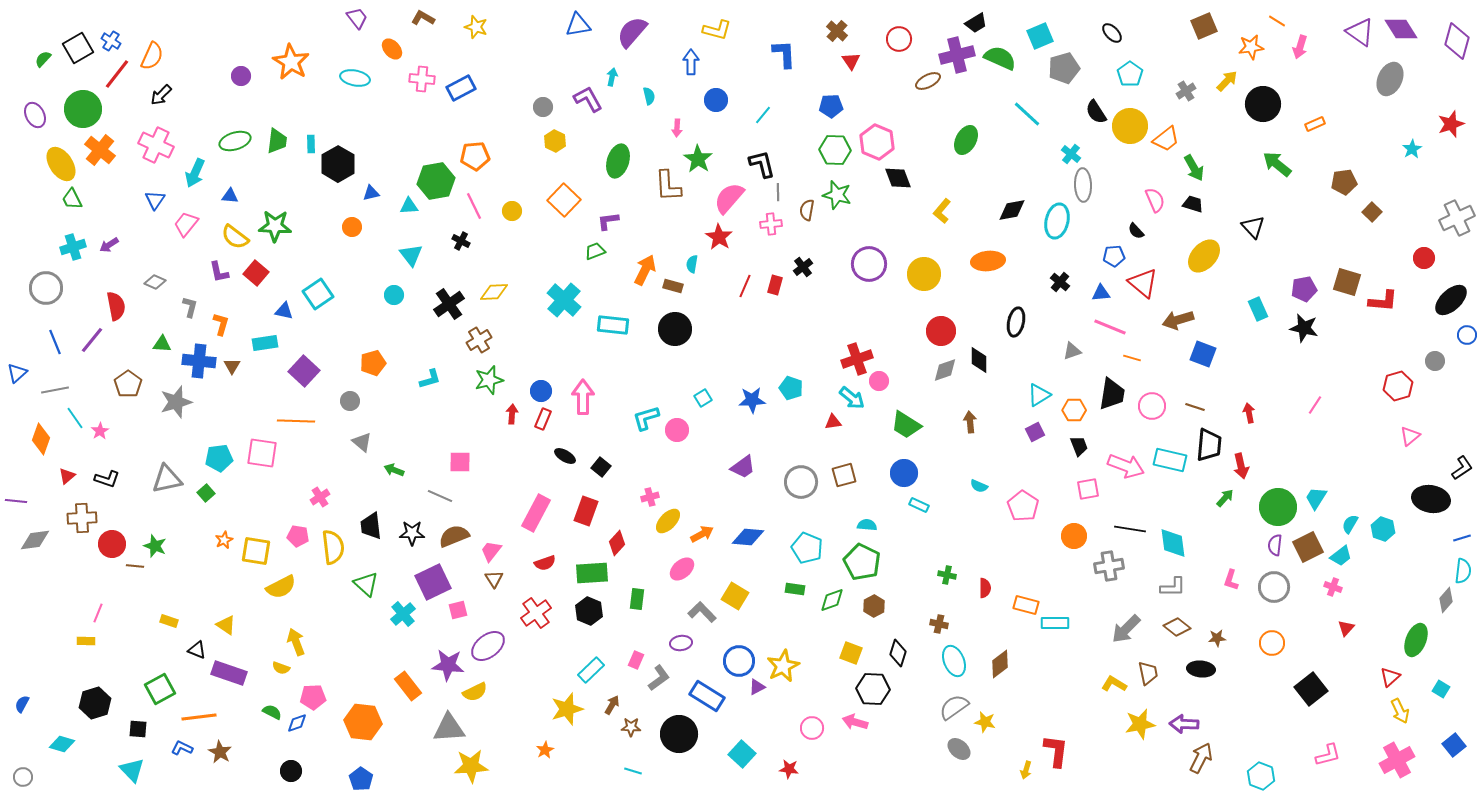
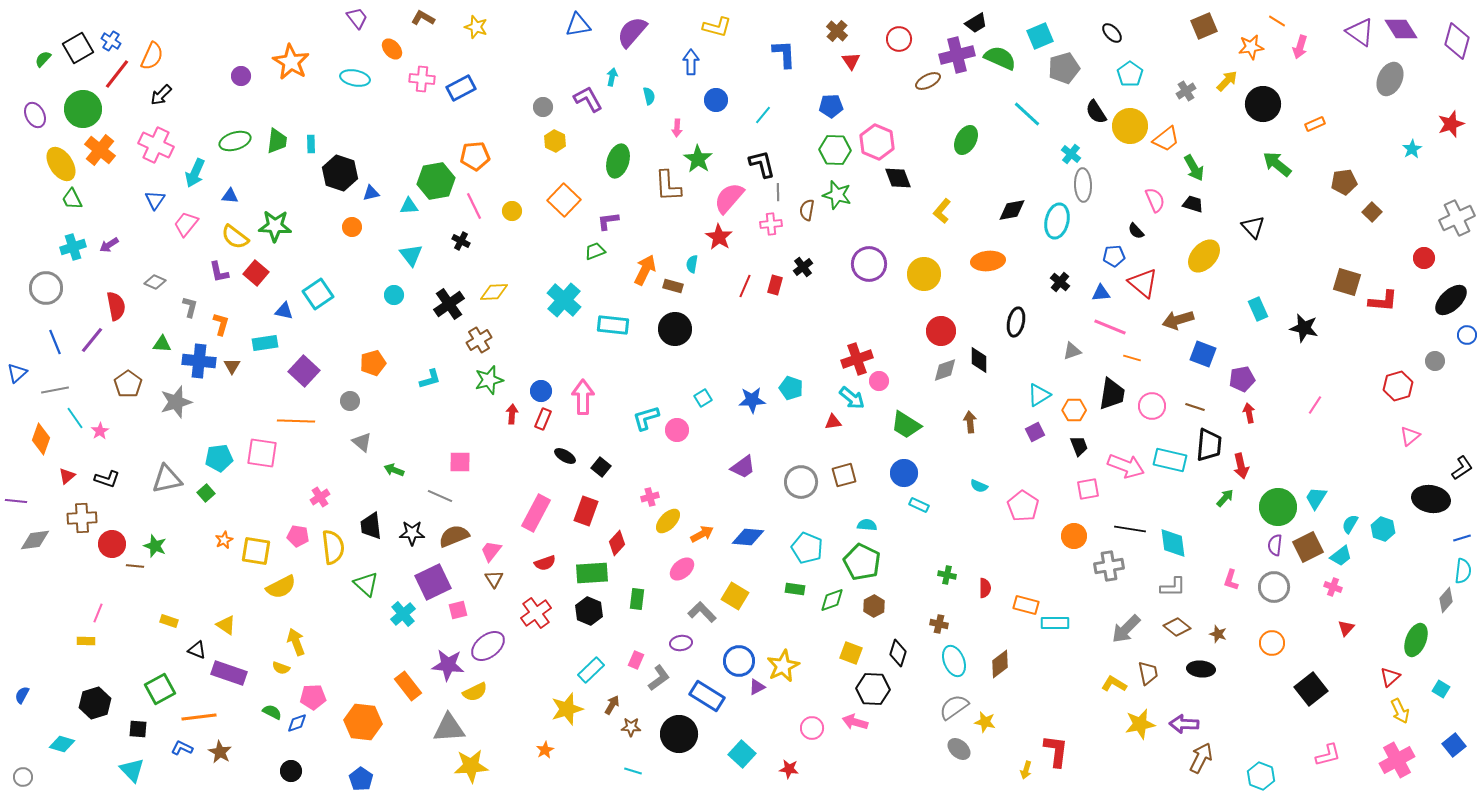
yellow L-shape at (717, 30): moved 3 px up
black hexagon at (338, 164): moved 2 px right, 9 px down; rotated 12 degrees counterclockwise
purple pentagon at (1304, 289): moved 62 px left, 90 px down
brown star at (1217, 638): moved 1 px right, 4 px up; rotated 24 degrees clockwise
blue semicircle at (22, 704): moved 9 px up
